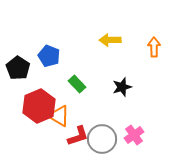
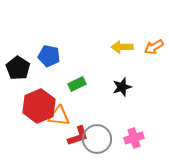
yellow arrow: moved 12 px right, 7 px down
orange arrow: rotated 120 degrees counterclockwise
blue pentagon: rotated 10 degrees counterclockwise
green rectangle: rotated 72 degrees counterclockwise
orange triangle: rotated 25 degrees counterclockwise
pink cross: moved 3 px down; rotated 18 degrees clockwise
gray circle: moved 5 px left
